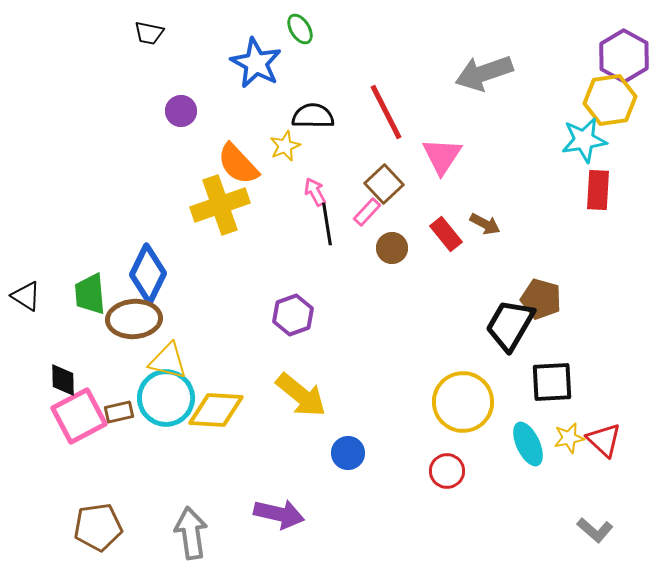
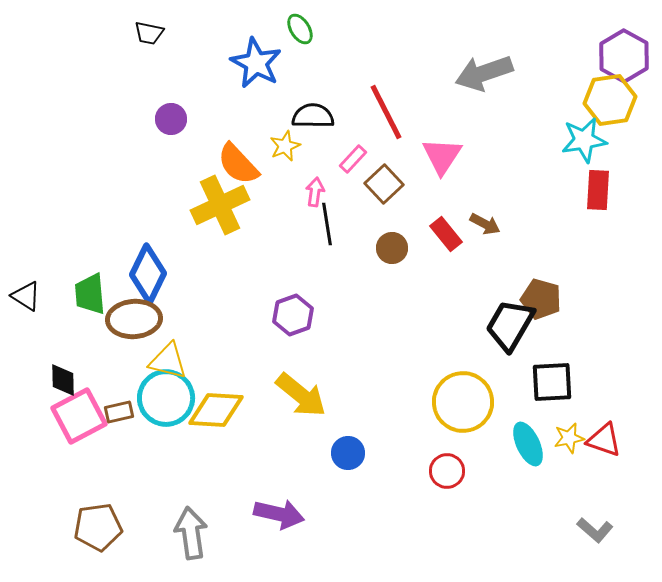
purple circle at (181, 111): moved 10 px left, 8 px down
pink arrow at (315, 192): rotated 36 degrees clockwise
yellow cross at (220, 205): rotated 6 degrees counterclockwise
pink rectangle at (367, 212): moved 14 px left, 53 px up
red triangle at (604, 440): rotated 24 degrees counterclockwise
